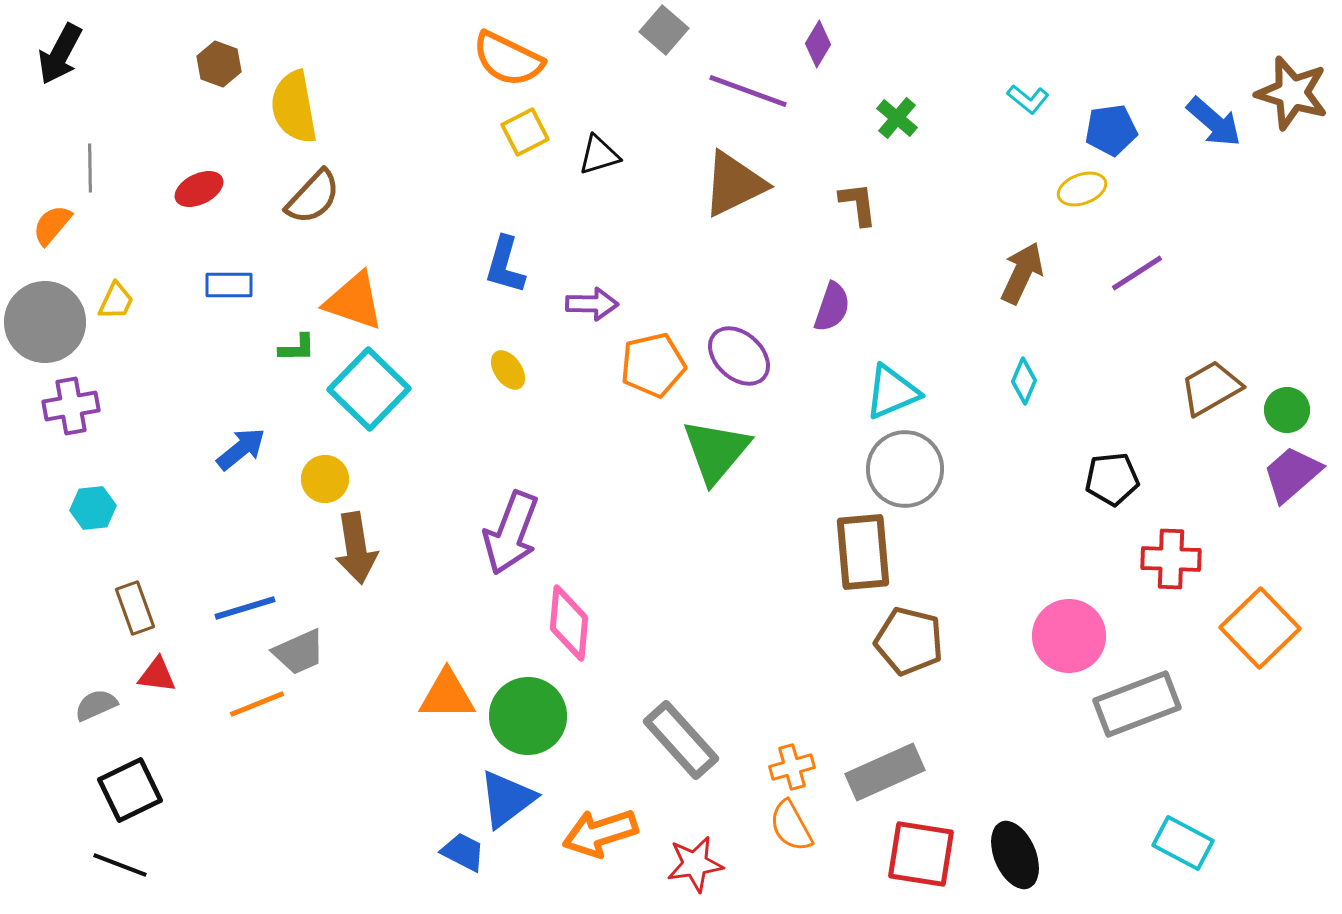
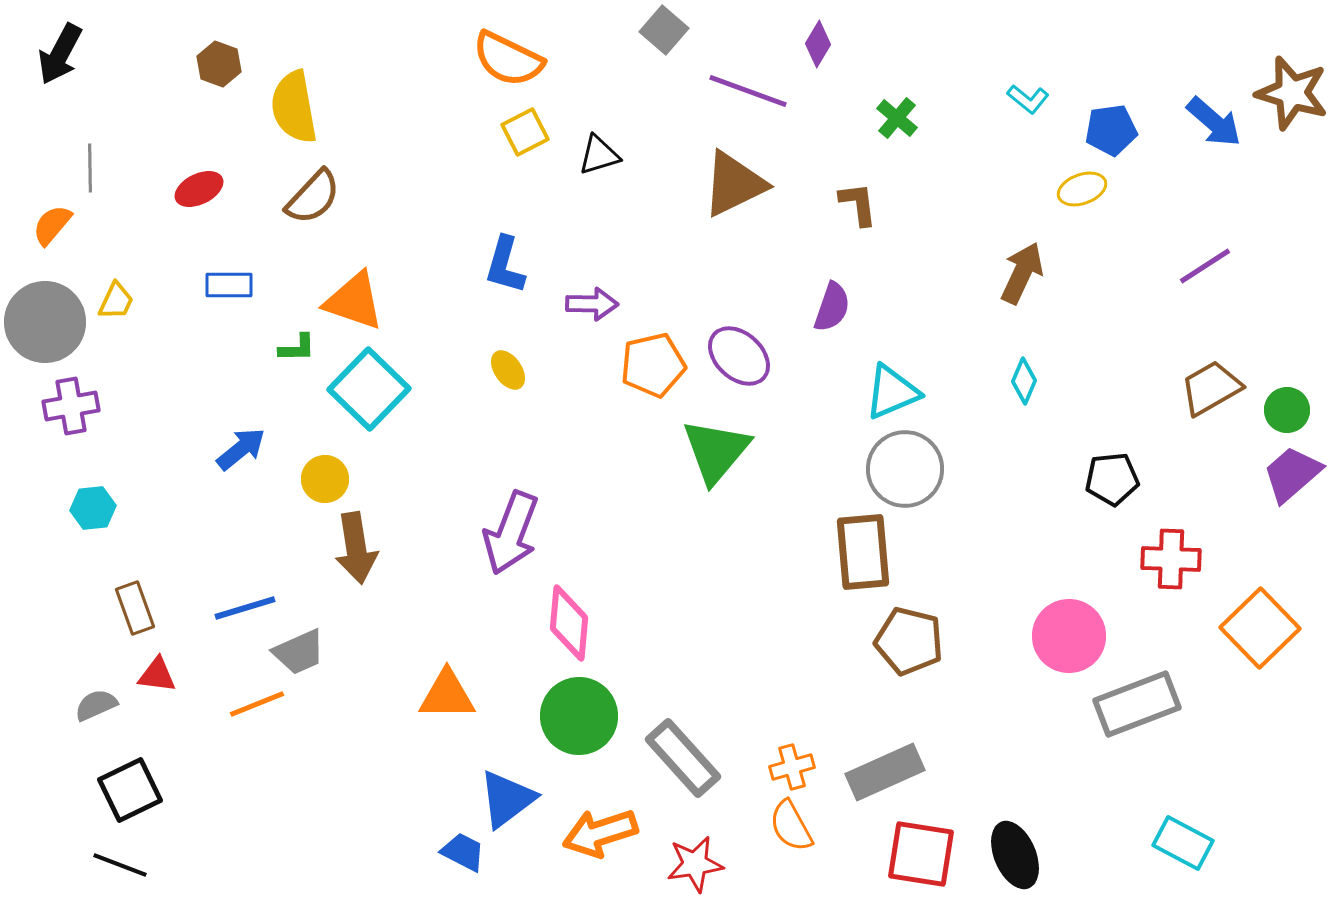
purple line at (1137, 273): moved 68 px right, 7 px up
green circle at (528, 716): moved 51 px right
gray rectangle at (681, 740): moved 2 px right, 18 px down
